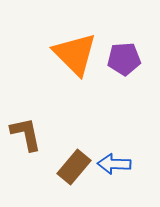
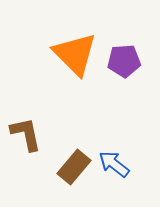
purple pentagon: moved 2 px down
blue arrow: rotated 36 degrees clockwise
